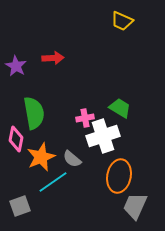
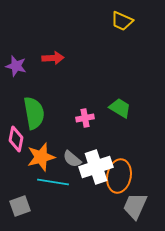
purple star: rotated 15 degrees counterclockwise
white cross: moved 7 px left, 31 px down
orange star: rotated 8 degrees clockwise
cyan line: rotated 44 degrees clockwise
